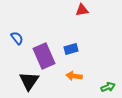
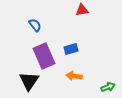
blue semicircle: moved 18 px right, 13 px up
